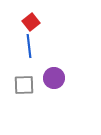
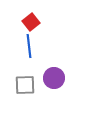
gray square: moved 1 px right
